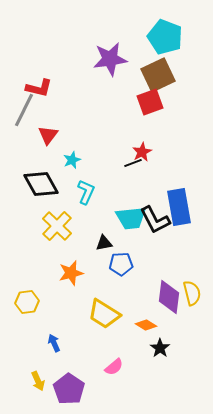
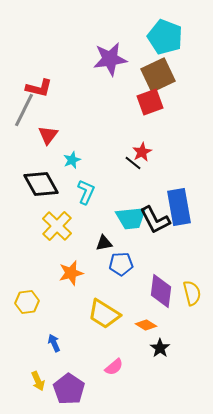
black line: rotated 60 degrees clockwise
purple diamond: moved 8 px left, 6 px up
